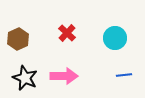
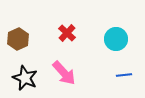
cyan circle: moved 1 px right, 1 px down
pink arrow: moved 3 px up; rotated 48 degrees clockwise
